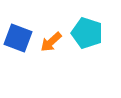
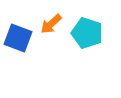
orange arrow: moved 18 px up
